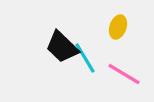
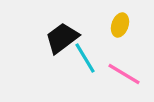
yellow ellipse: moved 2 px right, 2 px up
black trapezoid: moved 9 px up; rotated 99 degrees clockwise
